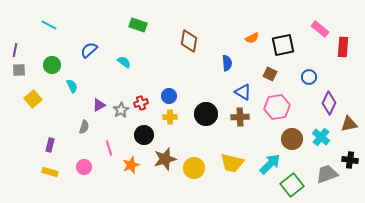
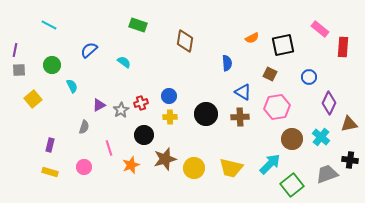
brown diamond at (189, 41): moved 4 px left
yellow trapezoid at (232, 163): moved 1 px left, 5 px down
